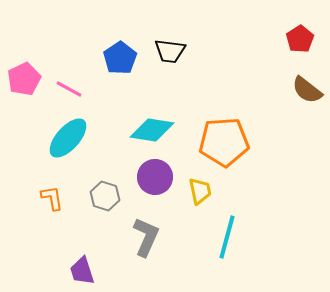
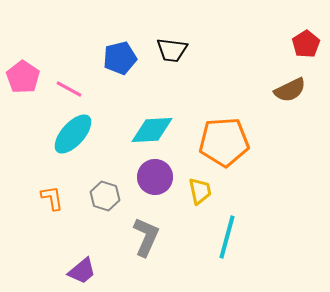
red pentagon: moved 6 px right, 5 px down
black trapezoid: moved 2 px right, 1 px up
blue pentagon: rotated 20 degrees clockwise
pink pentagon: moved 1 px left, 2 px up; rotated 12 degrees counterclockwise
brown semicircle: moved 17 px left; rotated 64 degrees counterclockwise
cyan diamond: rotated 12 degrees counterclockwise
cyan ellipse: moved 5 px right, 4 px up
purple trapezoid: rotated 112 degrees counterclockwise
